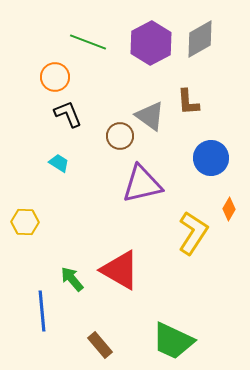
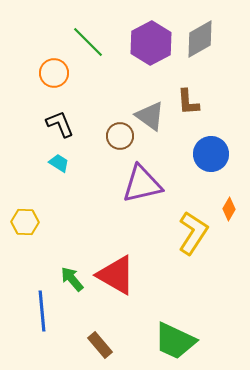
green line: rotated 24 degrees clockwise
orange circle: moved 1 px left, 4 px up
black L-shape: moved 8 px left, 10 px down
blue circle: moved 4 px up
red triangle: moved 4 px left, 5 px down
green trapezoid: moved 2 px right
